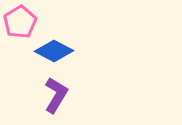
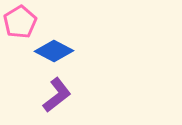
purple L-shape: moved 1 px right; rotated 21 degrees clockwise
